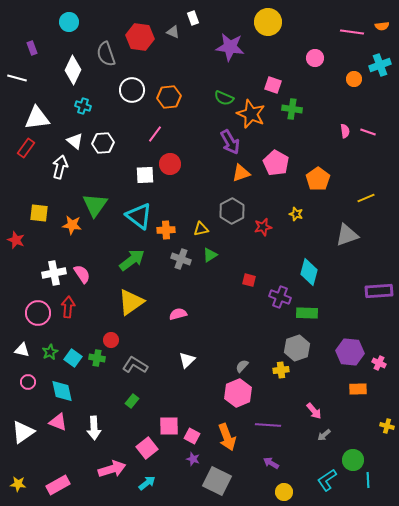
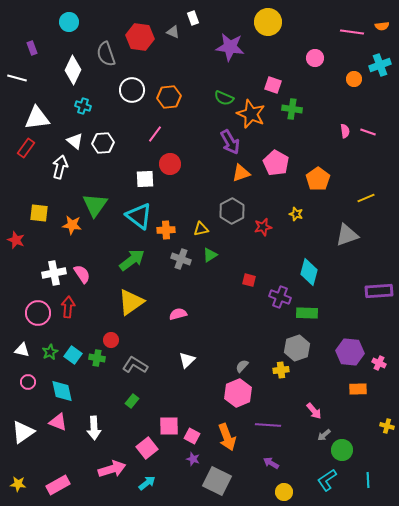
white square at (145, 175): moved 4 px down
cyan square at (73, 358): moved 3 px up
green circle at (353, 460): moved 11 px left, 10 px up
